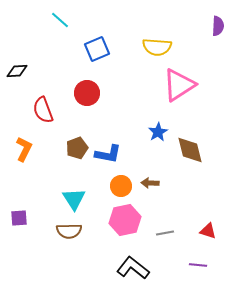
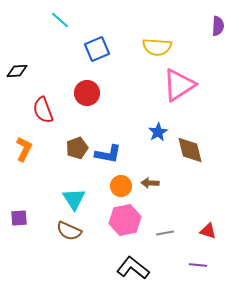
brown semicircle: rotated 25 degrees clockwise
